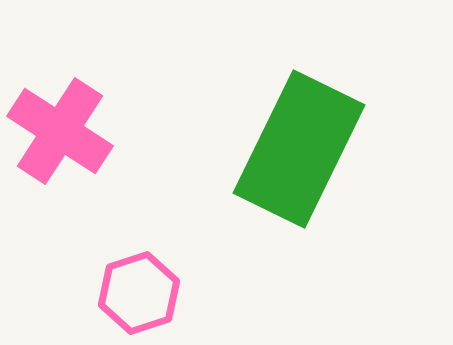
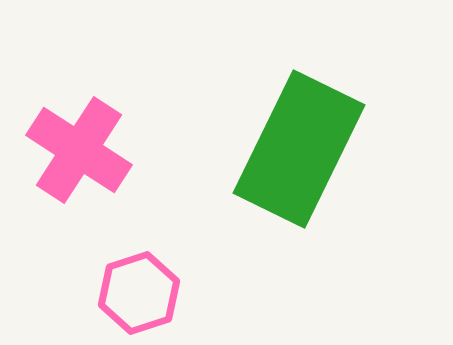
pink cross: moved 19 px right, 19 px down
